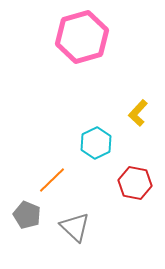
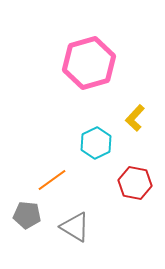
pink hexagon: moved 7 px right, 26 px down
yellow L-shape: moved 3 px left, 5 px down
orange line: rotated 8 degrees clockwise
gray pentagon: rotated 16 degrees counterclockwise
gray triangle: rotated 12 degrees counterclockwise
